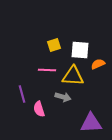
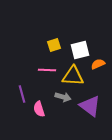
white square: rotated 18 degrees counterclockwise
purple triangle: moved 1 px left, 17 px up; rotated 40 degrees clockwise
